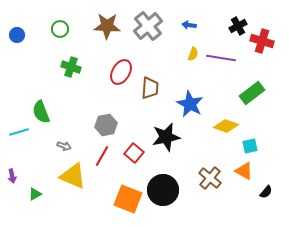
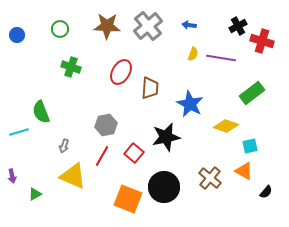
gray arrow: rotated 88 degrees clockwise
black circle: moved 1 px right, 3 px up
